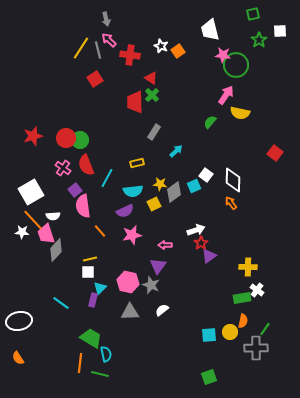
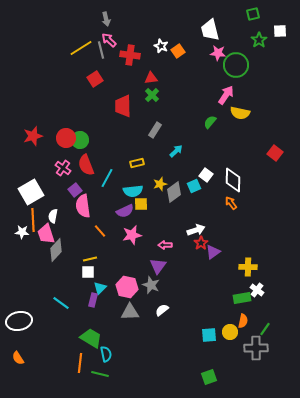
yellow line at (81, 48): rotated 25 degrees clockwise
gray line at (98, 50): moved 3 px right
pink star at (223, 55): moved 5 px left, 2 px up
red triangle at (151, 78): rotated 40 degrees counterclockwise
red trapezoid at (135, 102): moved 12 px left, 4 px down
gray rectangle at (154, 132): moved 1 px right, 2 px up
yellow star at (160, 184): rotated 24 degrees counterclockwise
yellow square at (154, 204): moved 13 px left; rotated 24 degrees clockwise
white semicircle at (53, 216): rotated 104 degrees clockwise
orange line at (33, 220): rotated 40 degrees clockwise
purple triangle at (209, 256): moved 4 px right, 4 px up
pink hexagon at (128, 282): moved 1 px left, 5 px down
